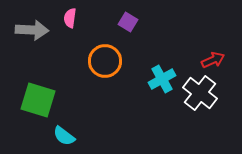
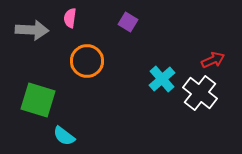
orange circle: moved 18 px left
cyan cross: rotated 12 degrees counterclockwise
